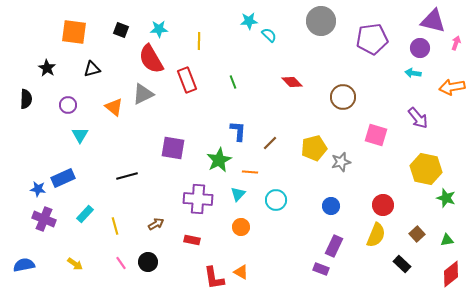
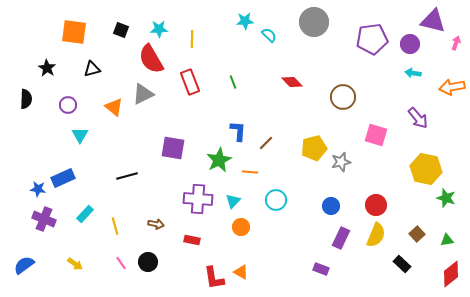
cyan star at (249, 21): moved 4 px left
gray circle at (321, 21): moved 7 px left, 1 px down
yellow line at (199, 41): moved 7 px left, 2 px up
purple circle at (420, 48): moved 10 px left, 4 px up
red rectangle at (187, 80): moved 3 px right, 2 px down
brown line at (270, 143): moved 4 px left
cyan triangle at (238, 194): moved 5 px left, 7 px down
red circle at (383, 205): moved 7 px left
brown arrow at (156, 224): rotated 42 degrees clockwise
purple rectangle at (334, 246): moved 7 px right, 8 px up
blue semicircle at (24, 265): rotated 25 degrees counterclockwise
